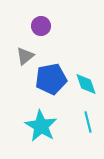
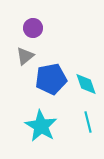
purple circle: moved 8 px left, 2 px down
